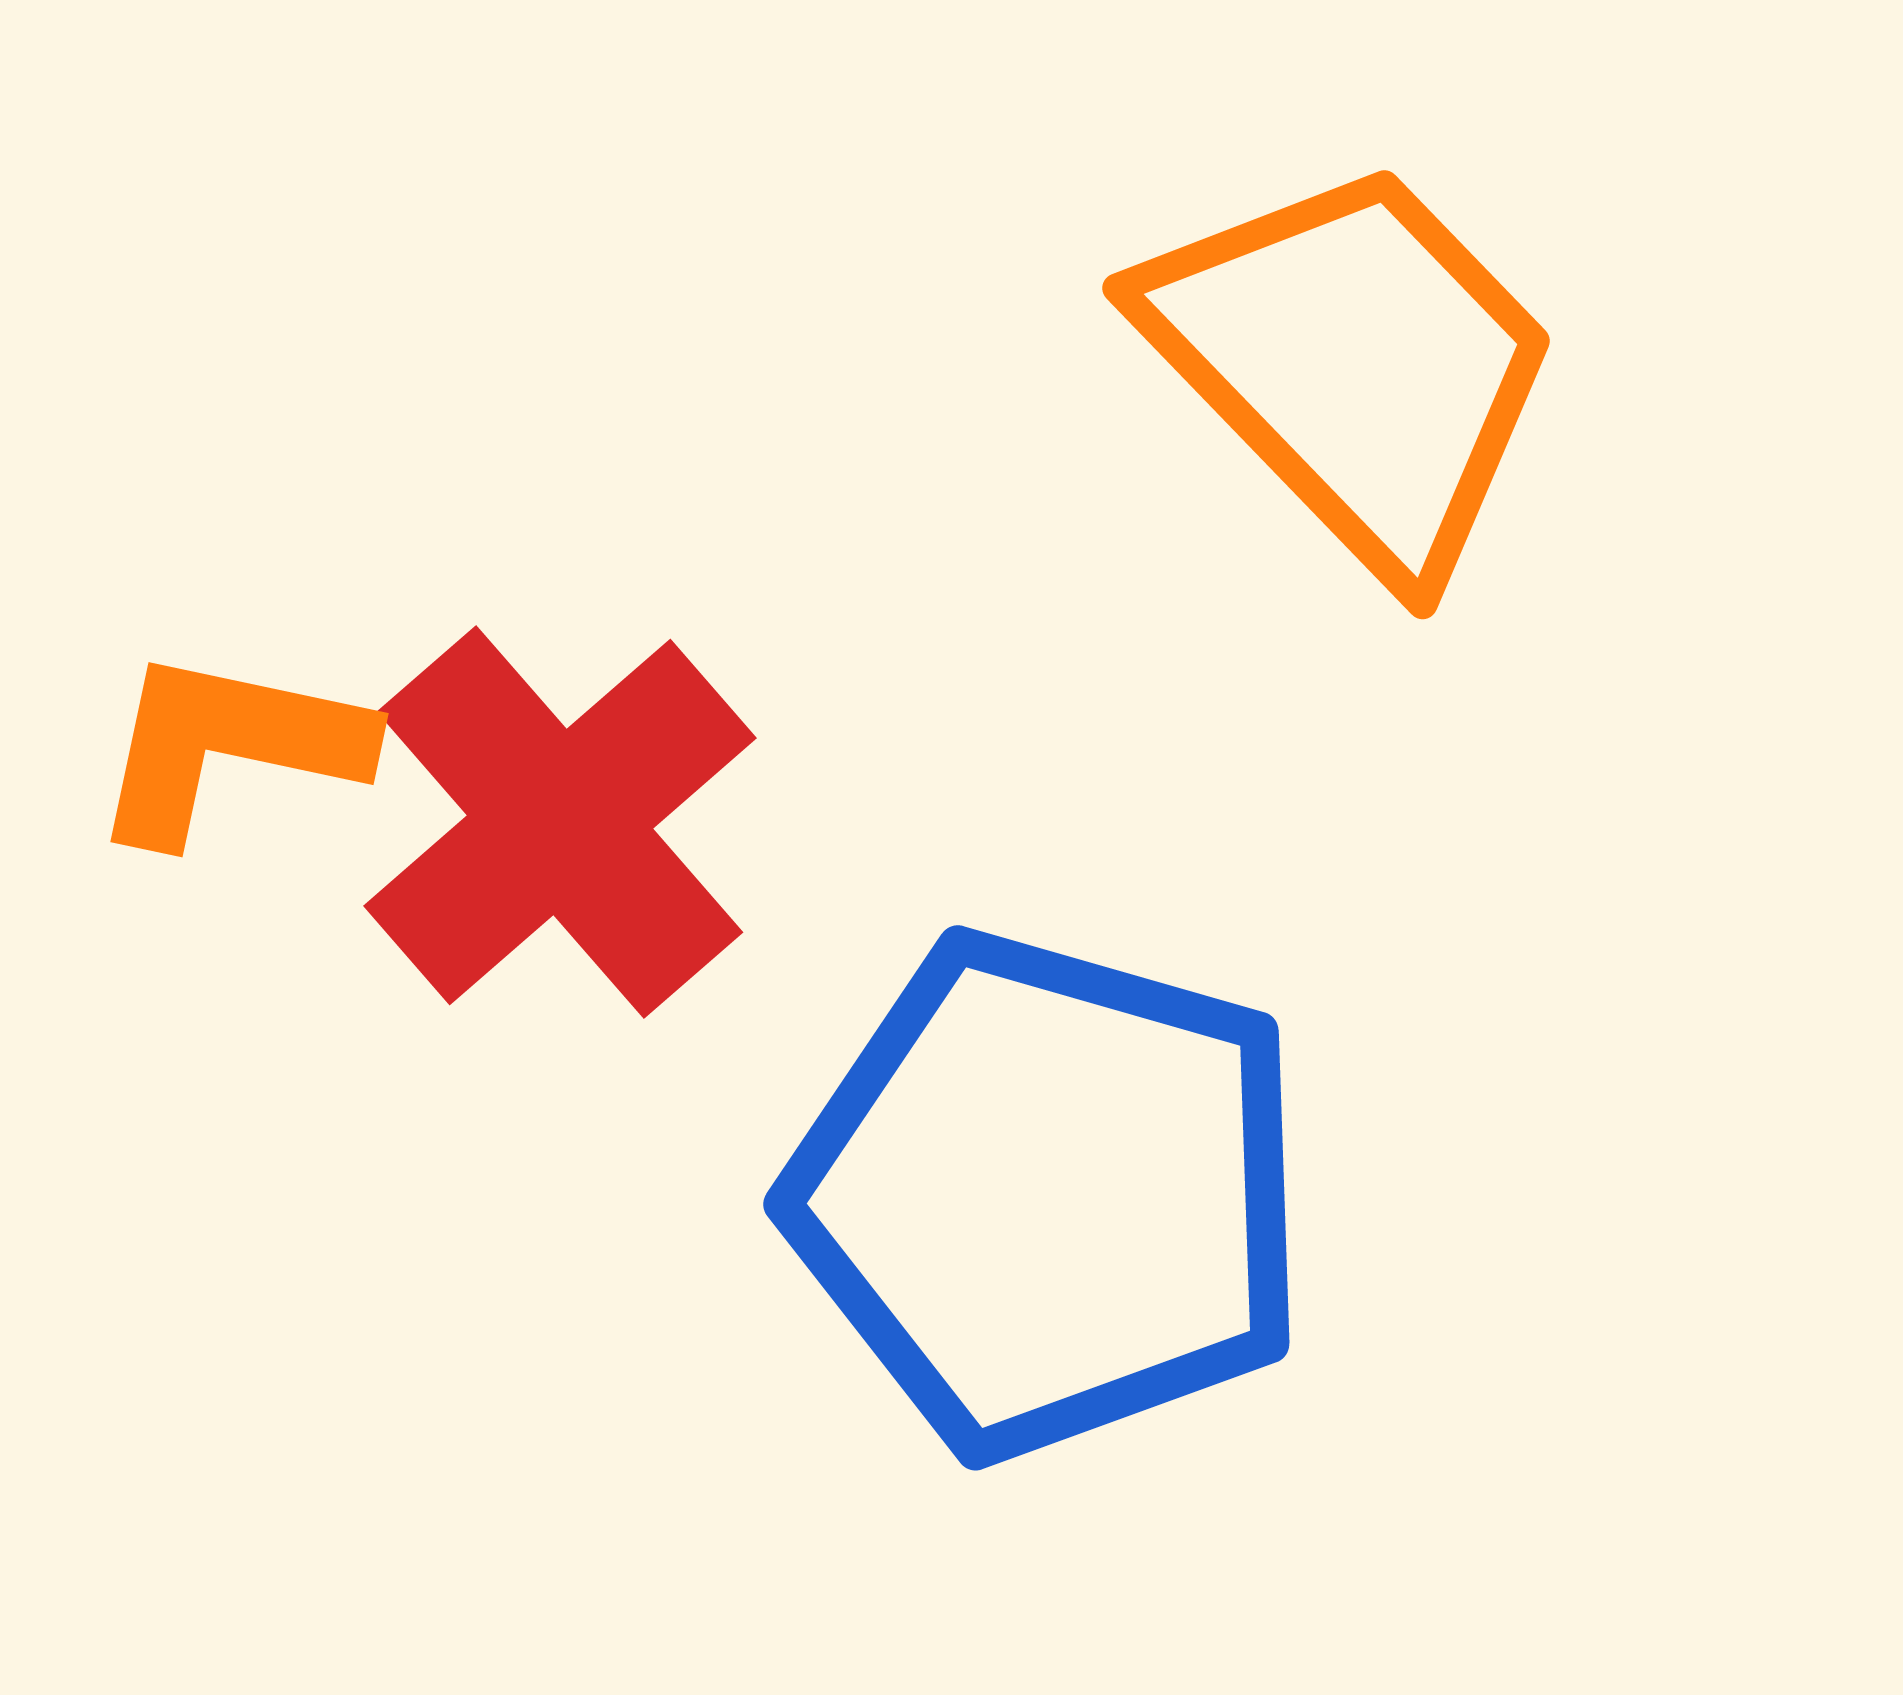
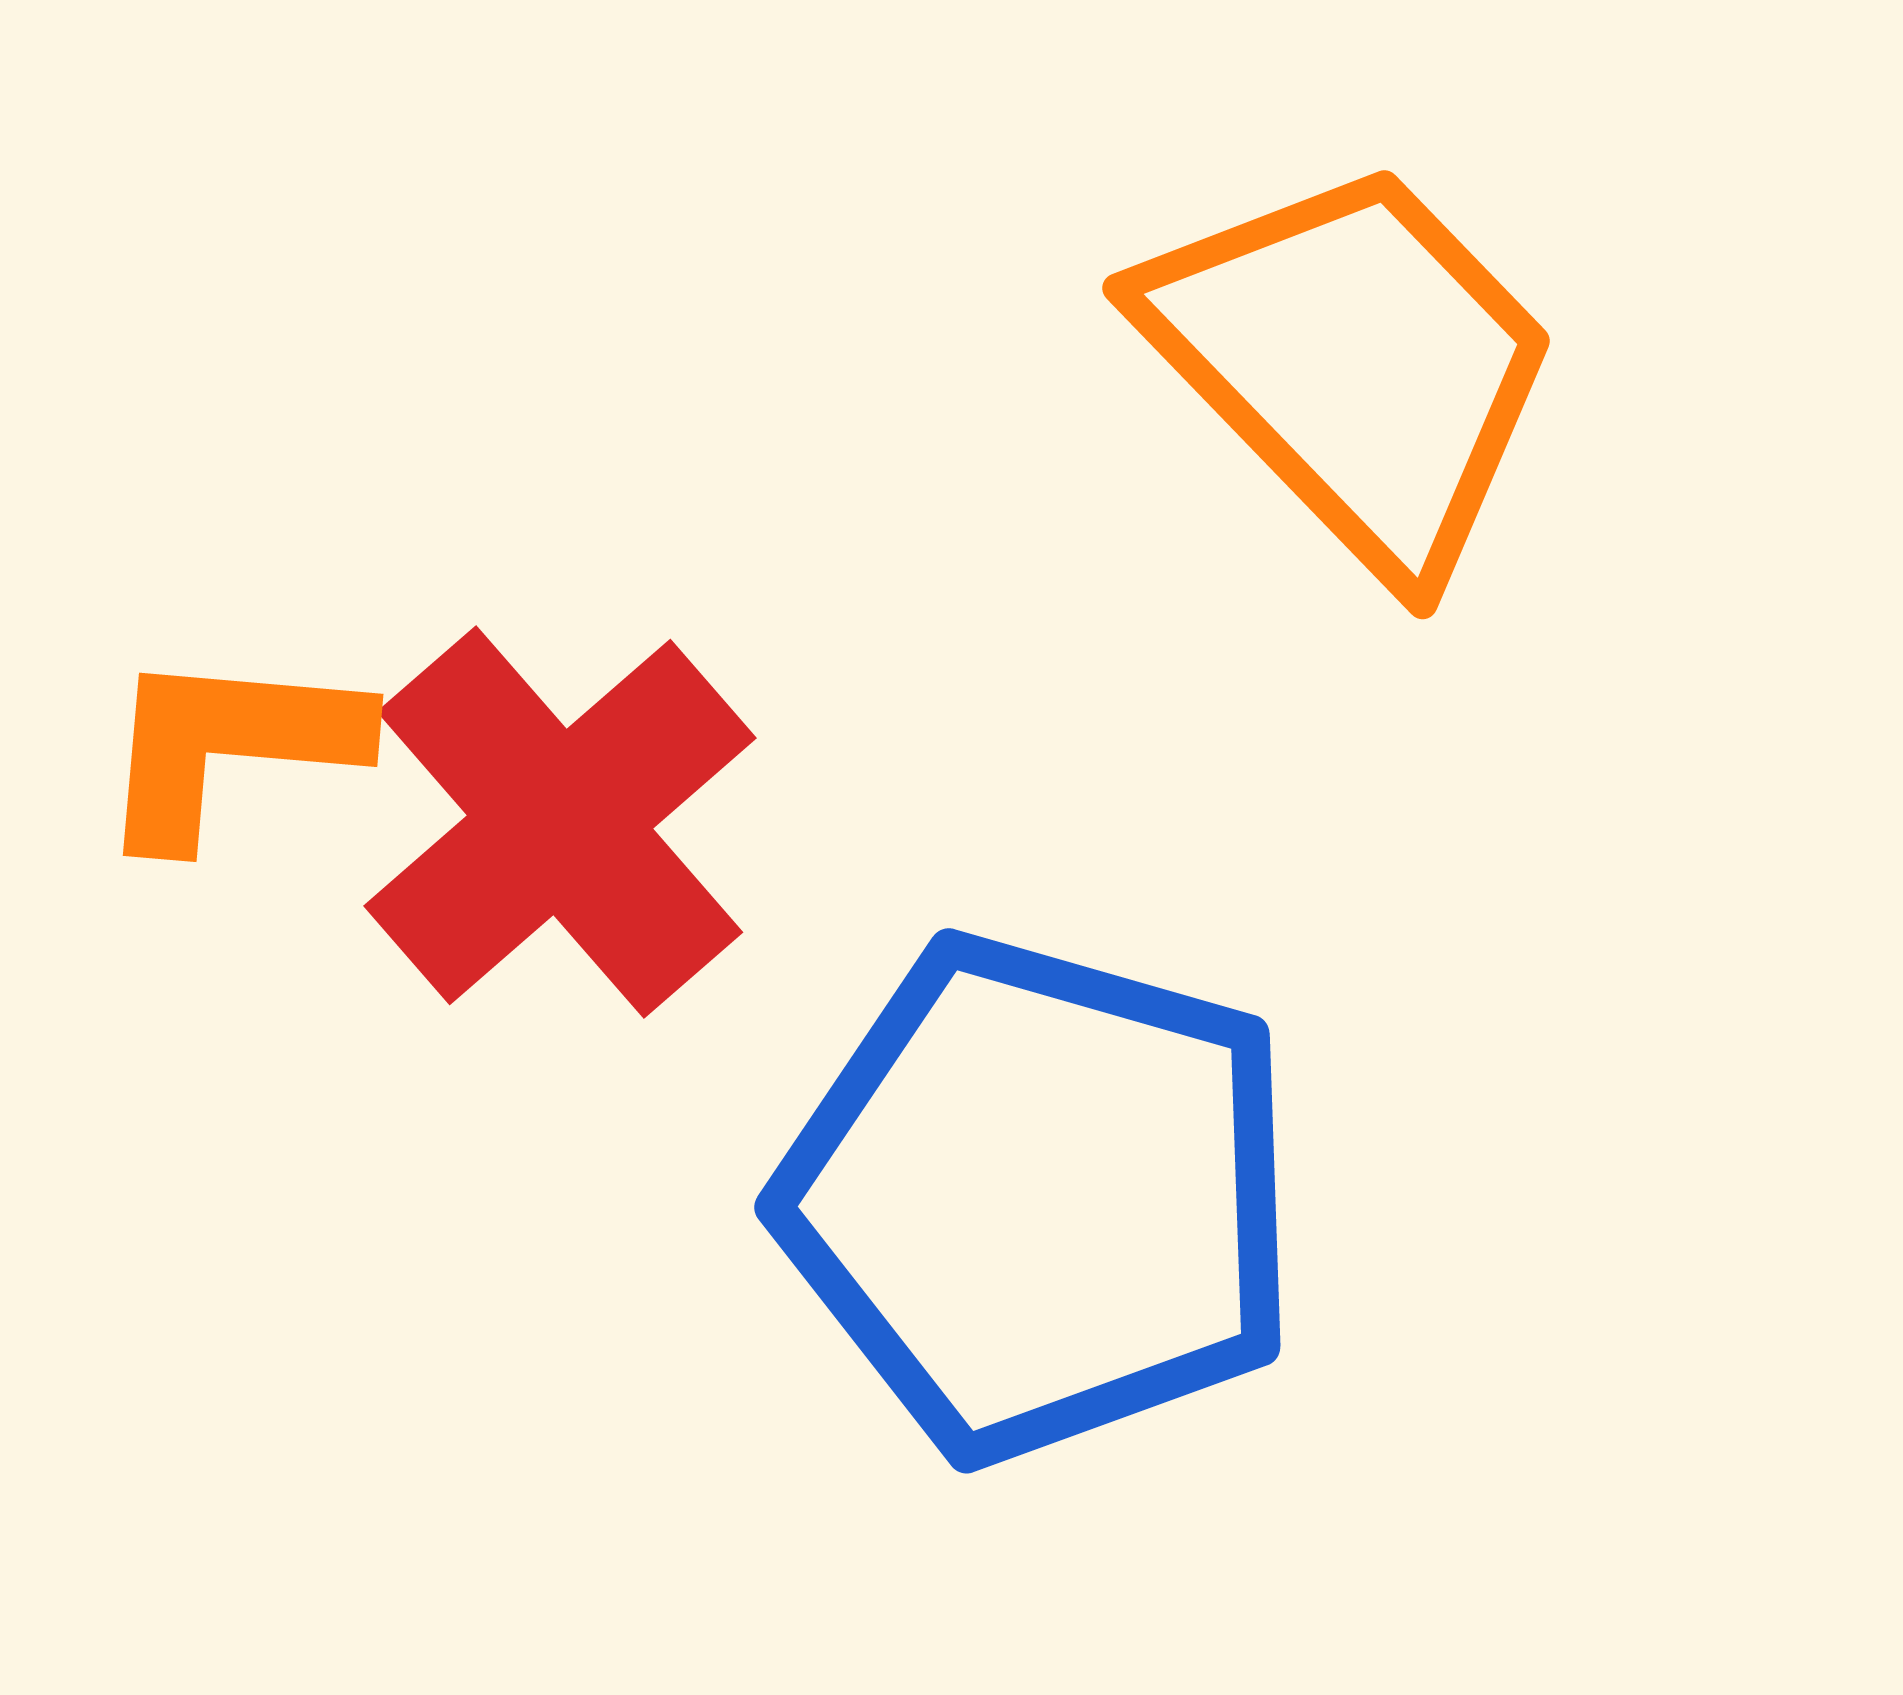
orange L-shape: rotated 7 degrees counterclockwise
blue pentagon: moved 9 px left, 3 px down
